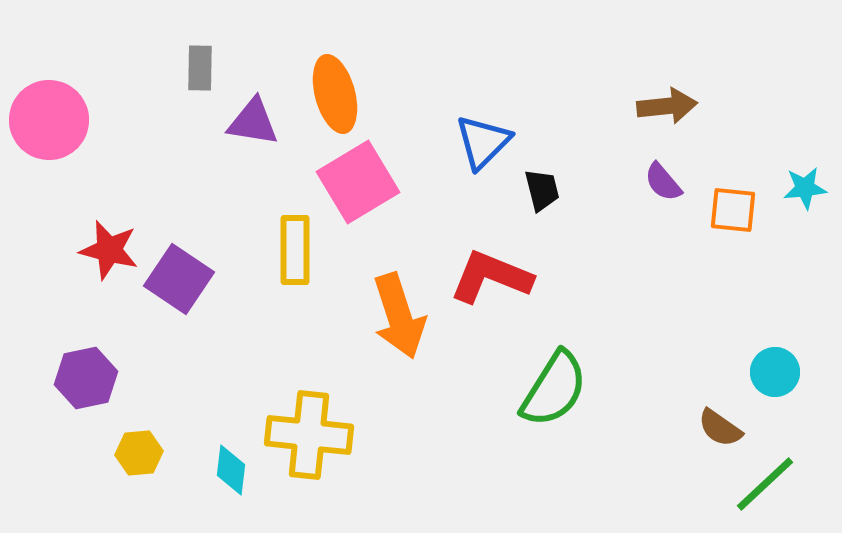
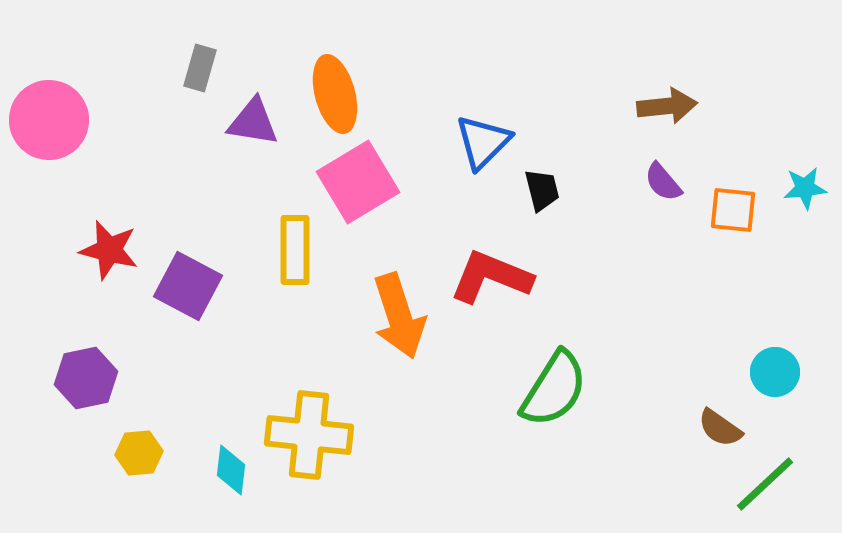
gray rectangle: rotated 15 degrees clockwise
purple square: moved 9 px right, 7 px down; rotated 6 degrees counterclockwise
